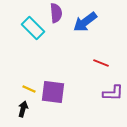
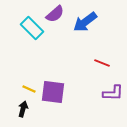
purple semicircle: moved 1 px left, 1 px down; rotated 54 degrees clockwise
cyan rectangle: moved 1 px left
red line: moved 1 px right
